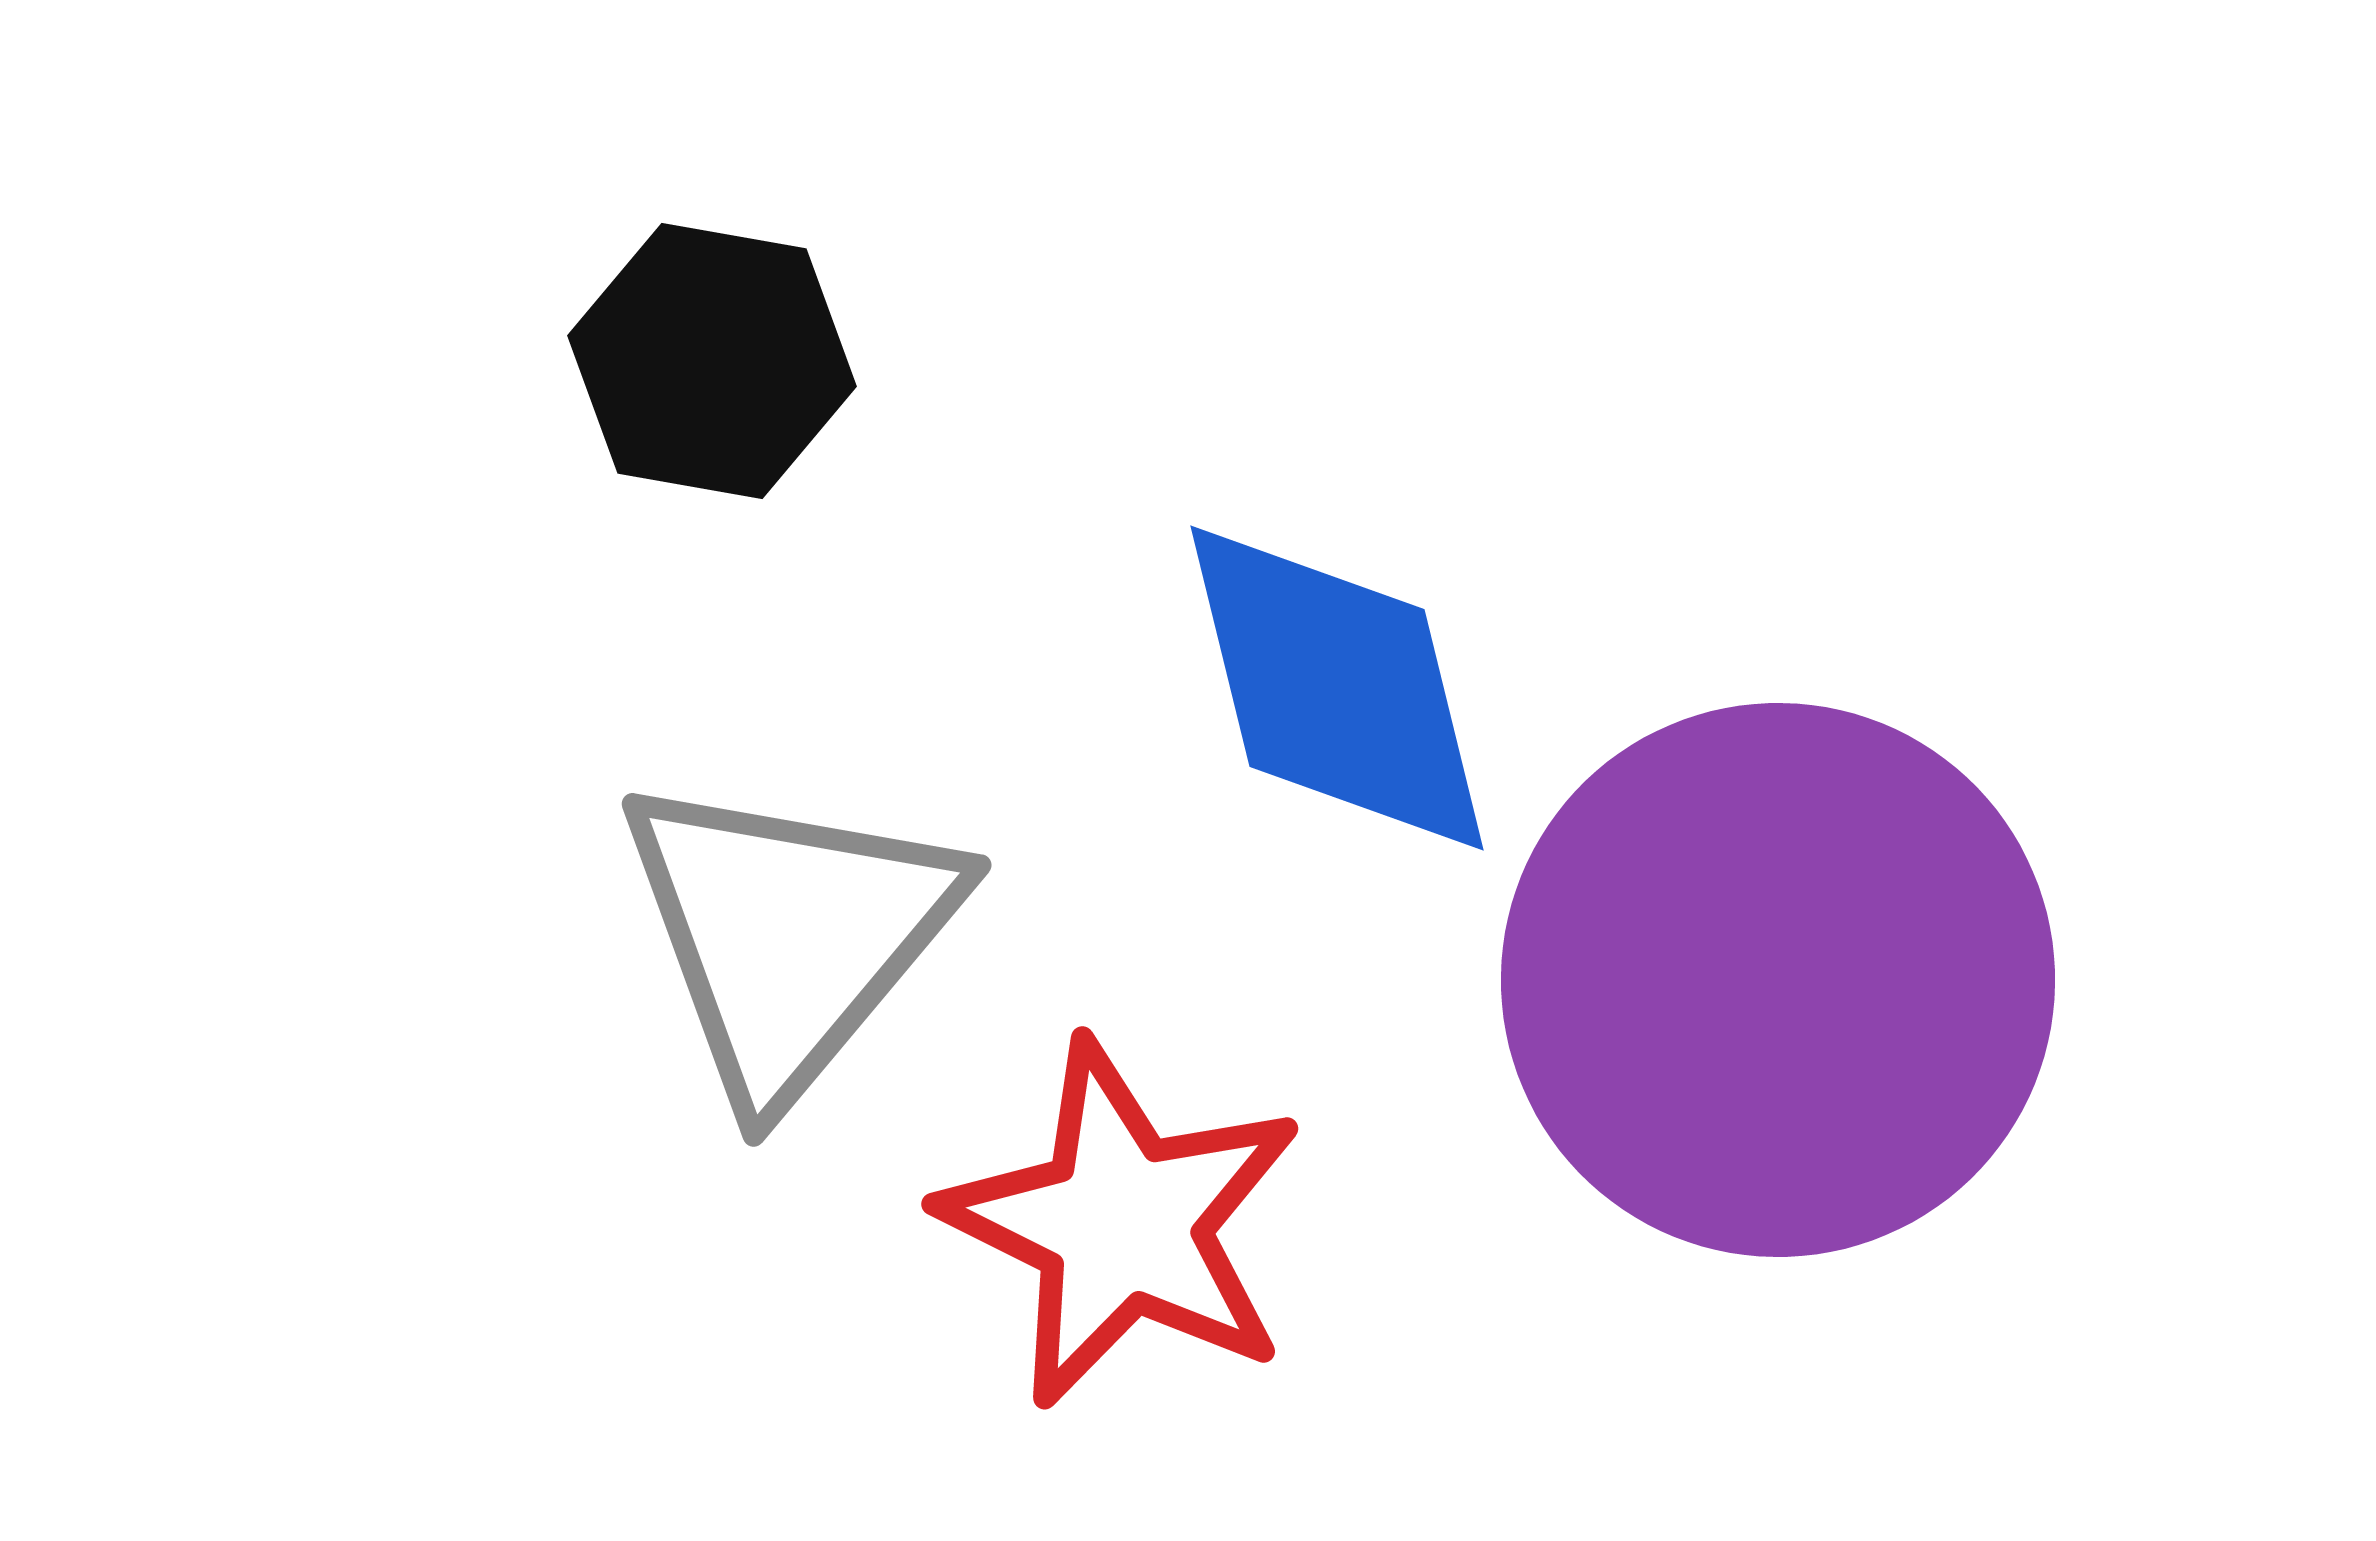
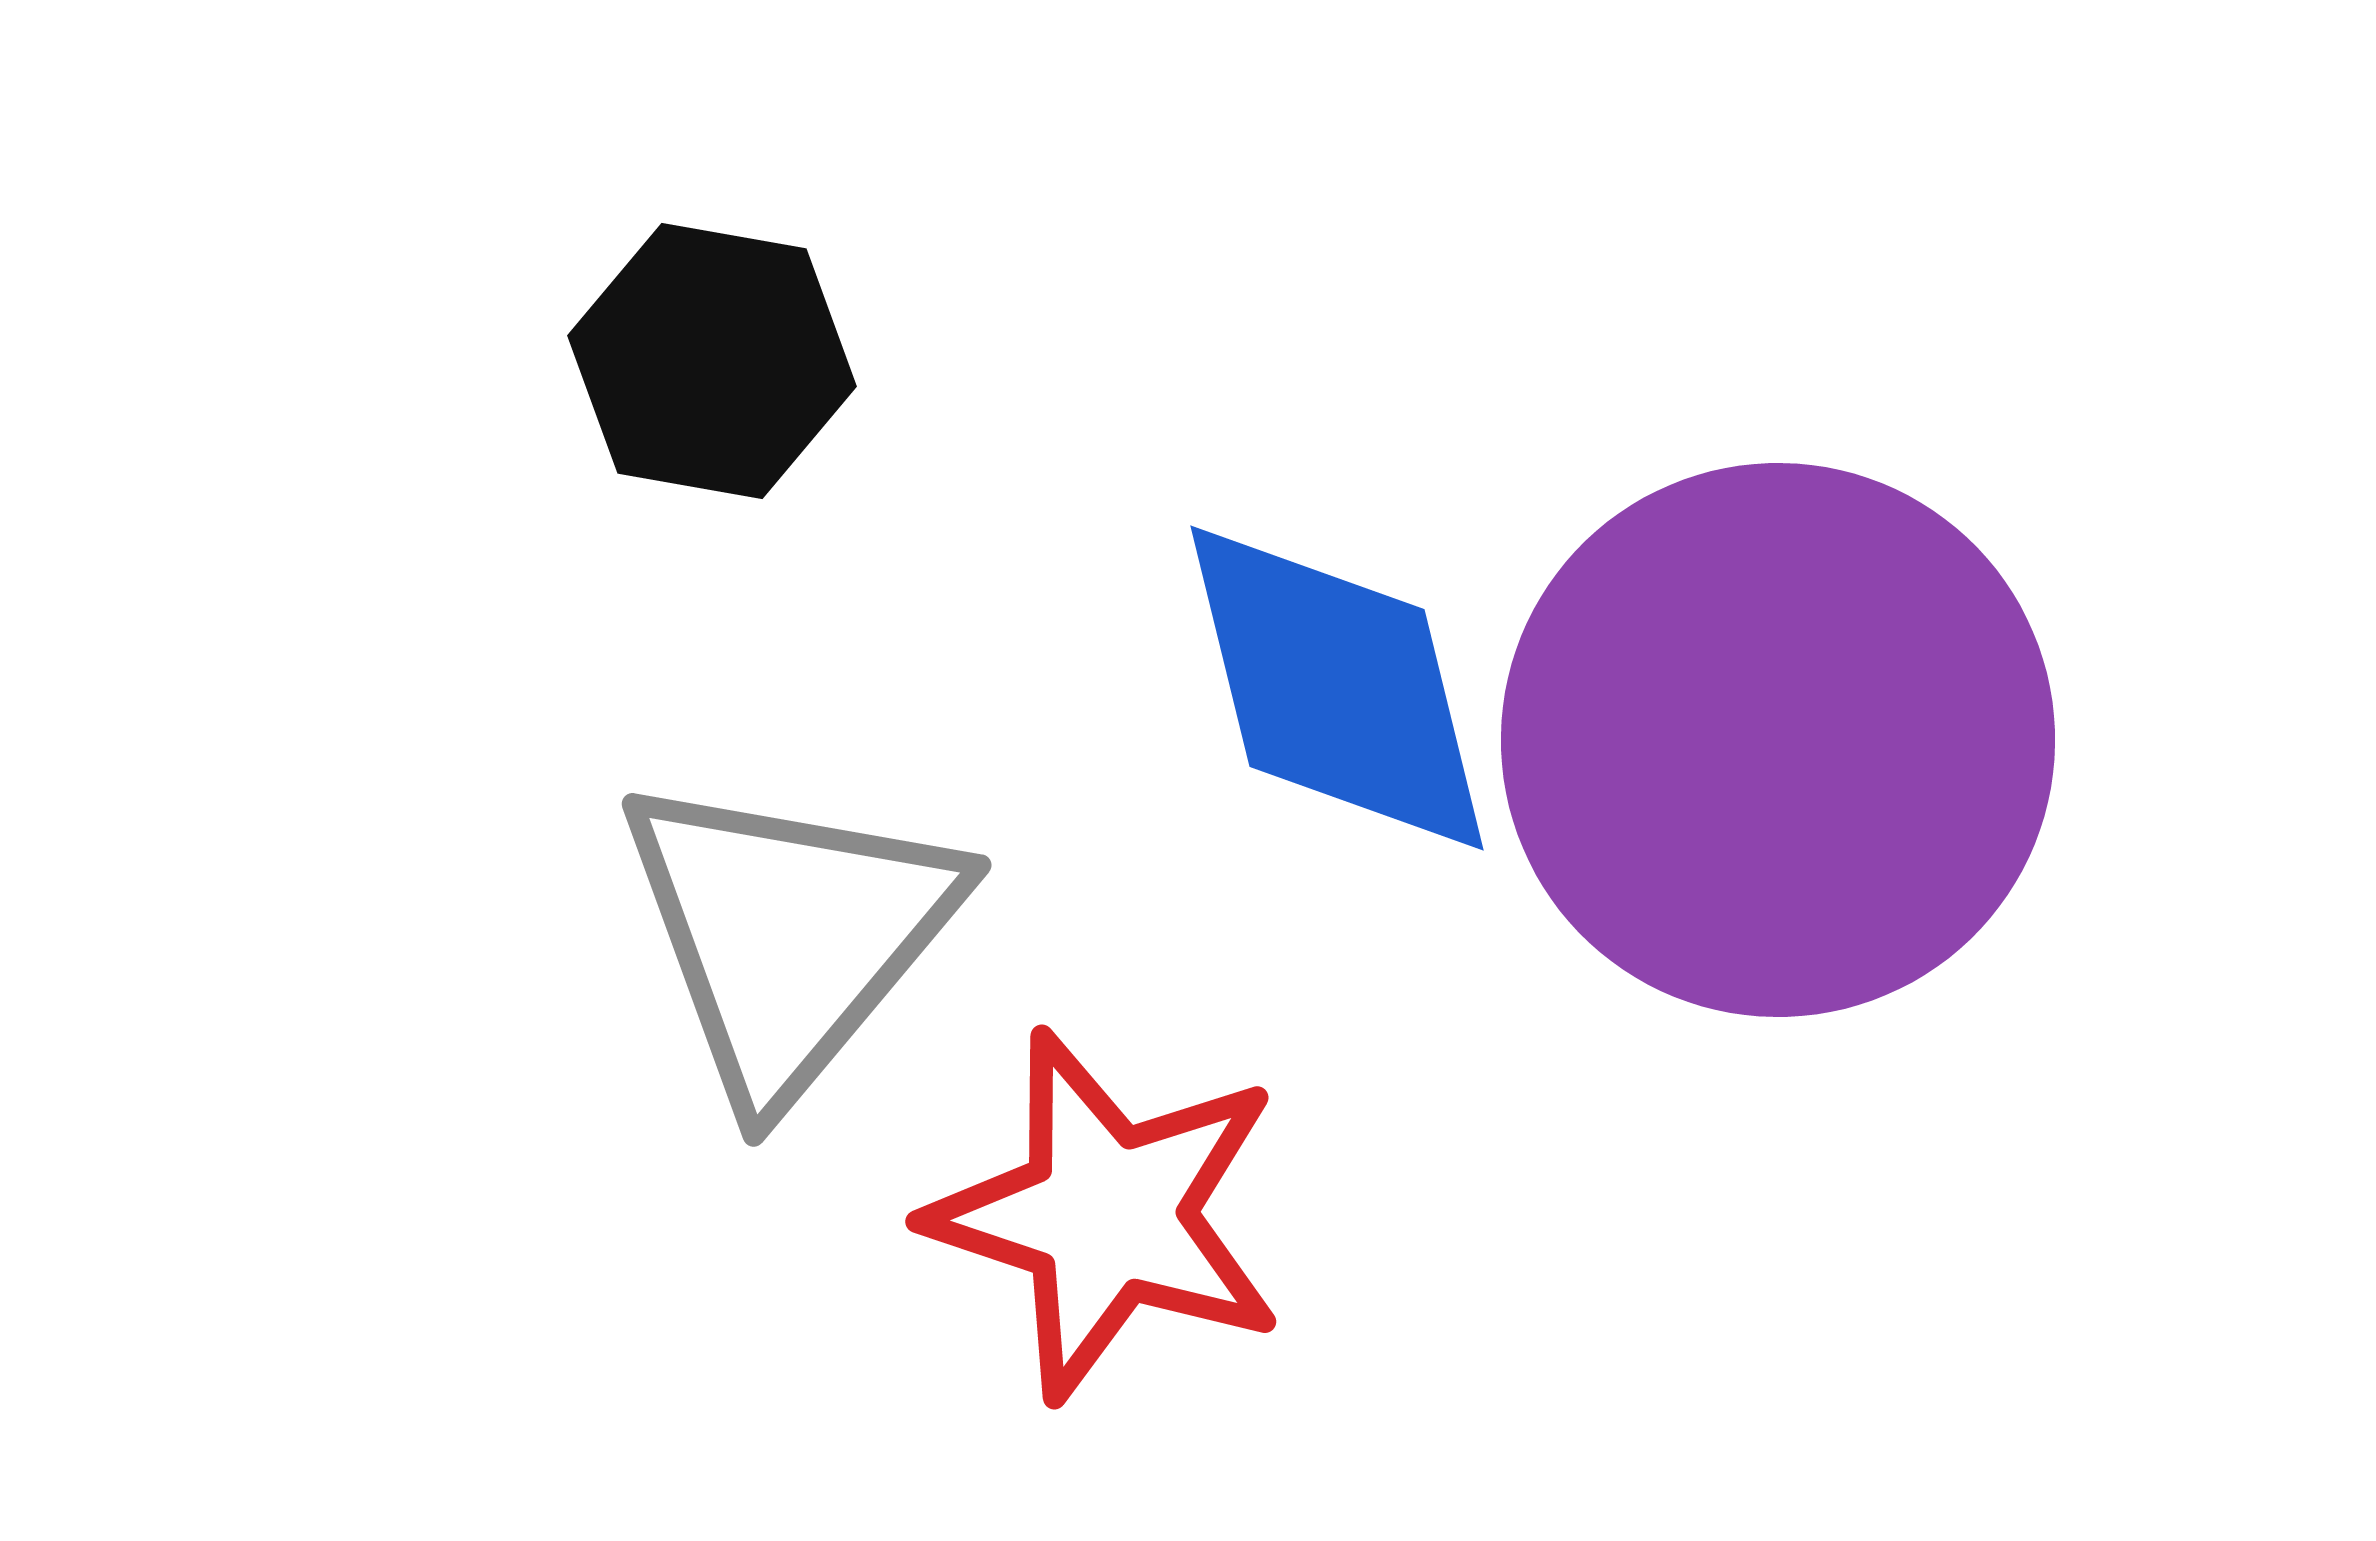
purple circle: moved 240 px up
red star: moved 15 px left, 9 px up; rotated 8 degrees counterclockwise
